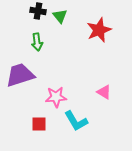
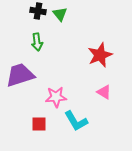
green triangle: moved 2 px up
red star: moved 1 px right, 25 px down
